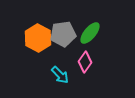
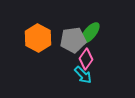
gray pentagon: moved 10 px right, 6 px down
pink diamond: moved 1 px right, 3 px up
cyan arrow: moved 23 px right
